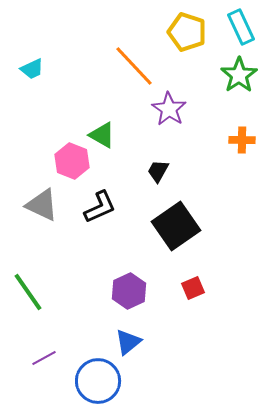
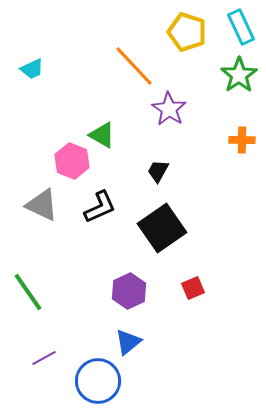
black square: moved 14 px left, 2 px down
